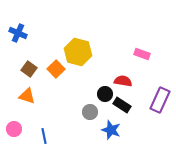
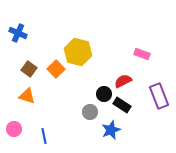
red semicircle: rotated 36 degrees counterclockwise
black circle: moved 1 px left
purple rectangle: moved 1 px left, 4 px up; rotated 45 degrees counterclockwise
blue star: rotated 30 degrees clockwise
